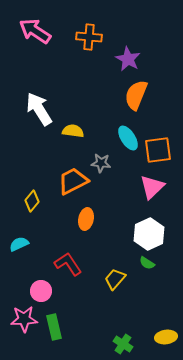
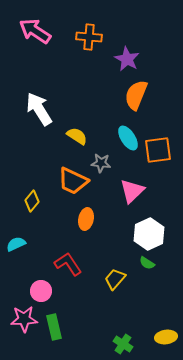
purple star: moved 1 px left
yellow semicircle: moved 4 px right, 5 px down; rotated 25 degrees clockwise
orange trapezoid: rotated 128 degrees counterclockwise
pink triangle: moved 20 px left, 4 px down
cyan semicircle: moved 3 px left
